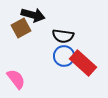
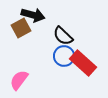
black semicircle: rotated 35 degrees clockwise
pink semicircle: moved 3 px right, 1 px down; rotated 105 degrees counterclockwise
